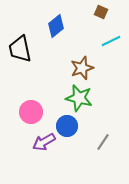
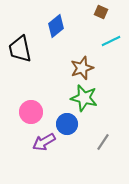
green star: moved 5 px right
blue circle: moved 2 px up
